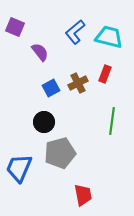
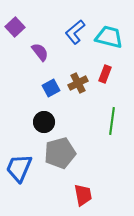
purple square: rotated 24 degrees clockwise
